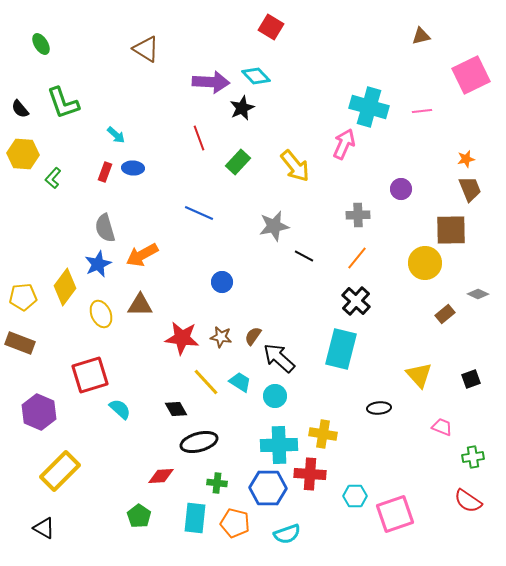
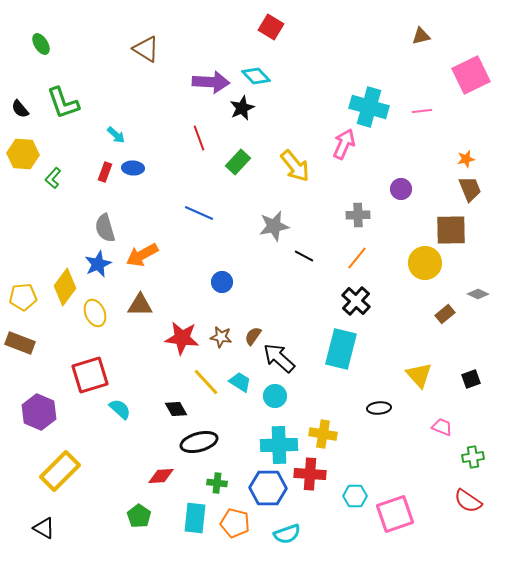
yellow ellipse at (101, 314): moved 6 px left, 1 px up
